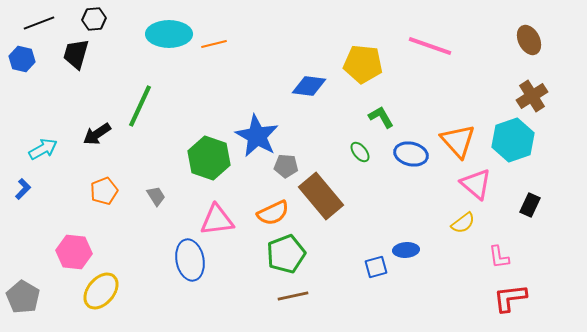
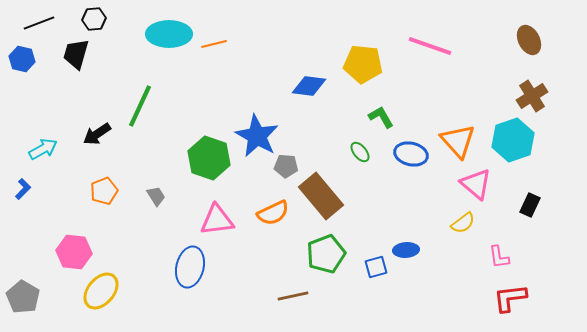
green pentagon at (286, 254): moved 40 px right
blue ellipse at (190, 260): moved 7 px down; rotated 24 degrees clockwise
